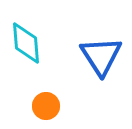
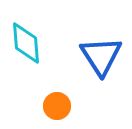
orange circle: moved 11 px right
